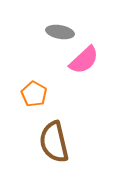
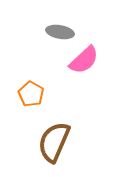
orange pentagon: moved 3 px left
brown semicircle: rotated 36 degrees clockwise
